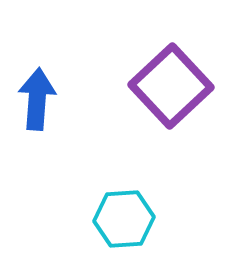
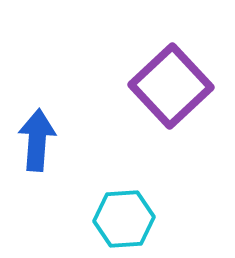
blue arrow: moved 41 px down
